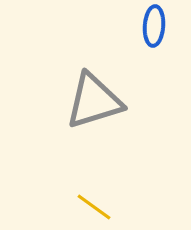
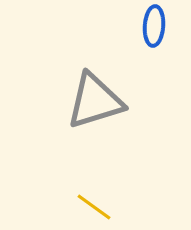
gray triangle: moved 1 px right
